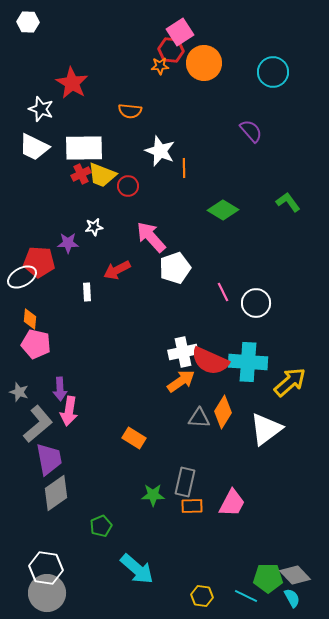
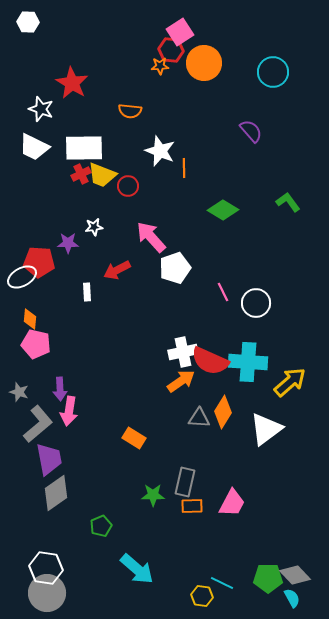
cyan line at (246, 596): moved 24 px left, 13 px up
